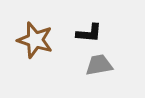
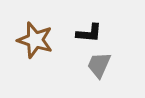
gray trapezoid: rotated 56 degrees counterclockwise
